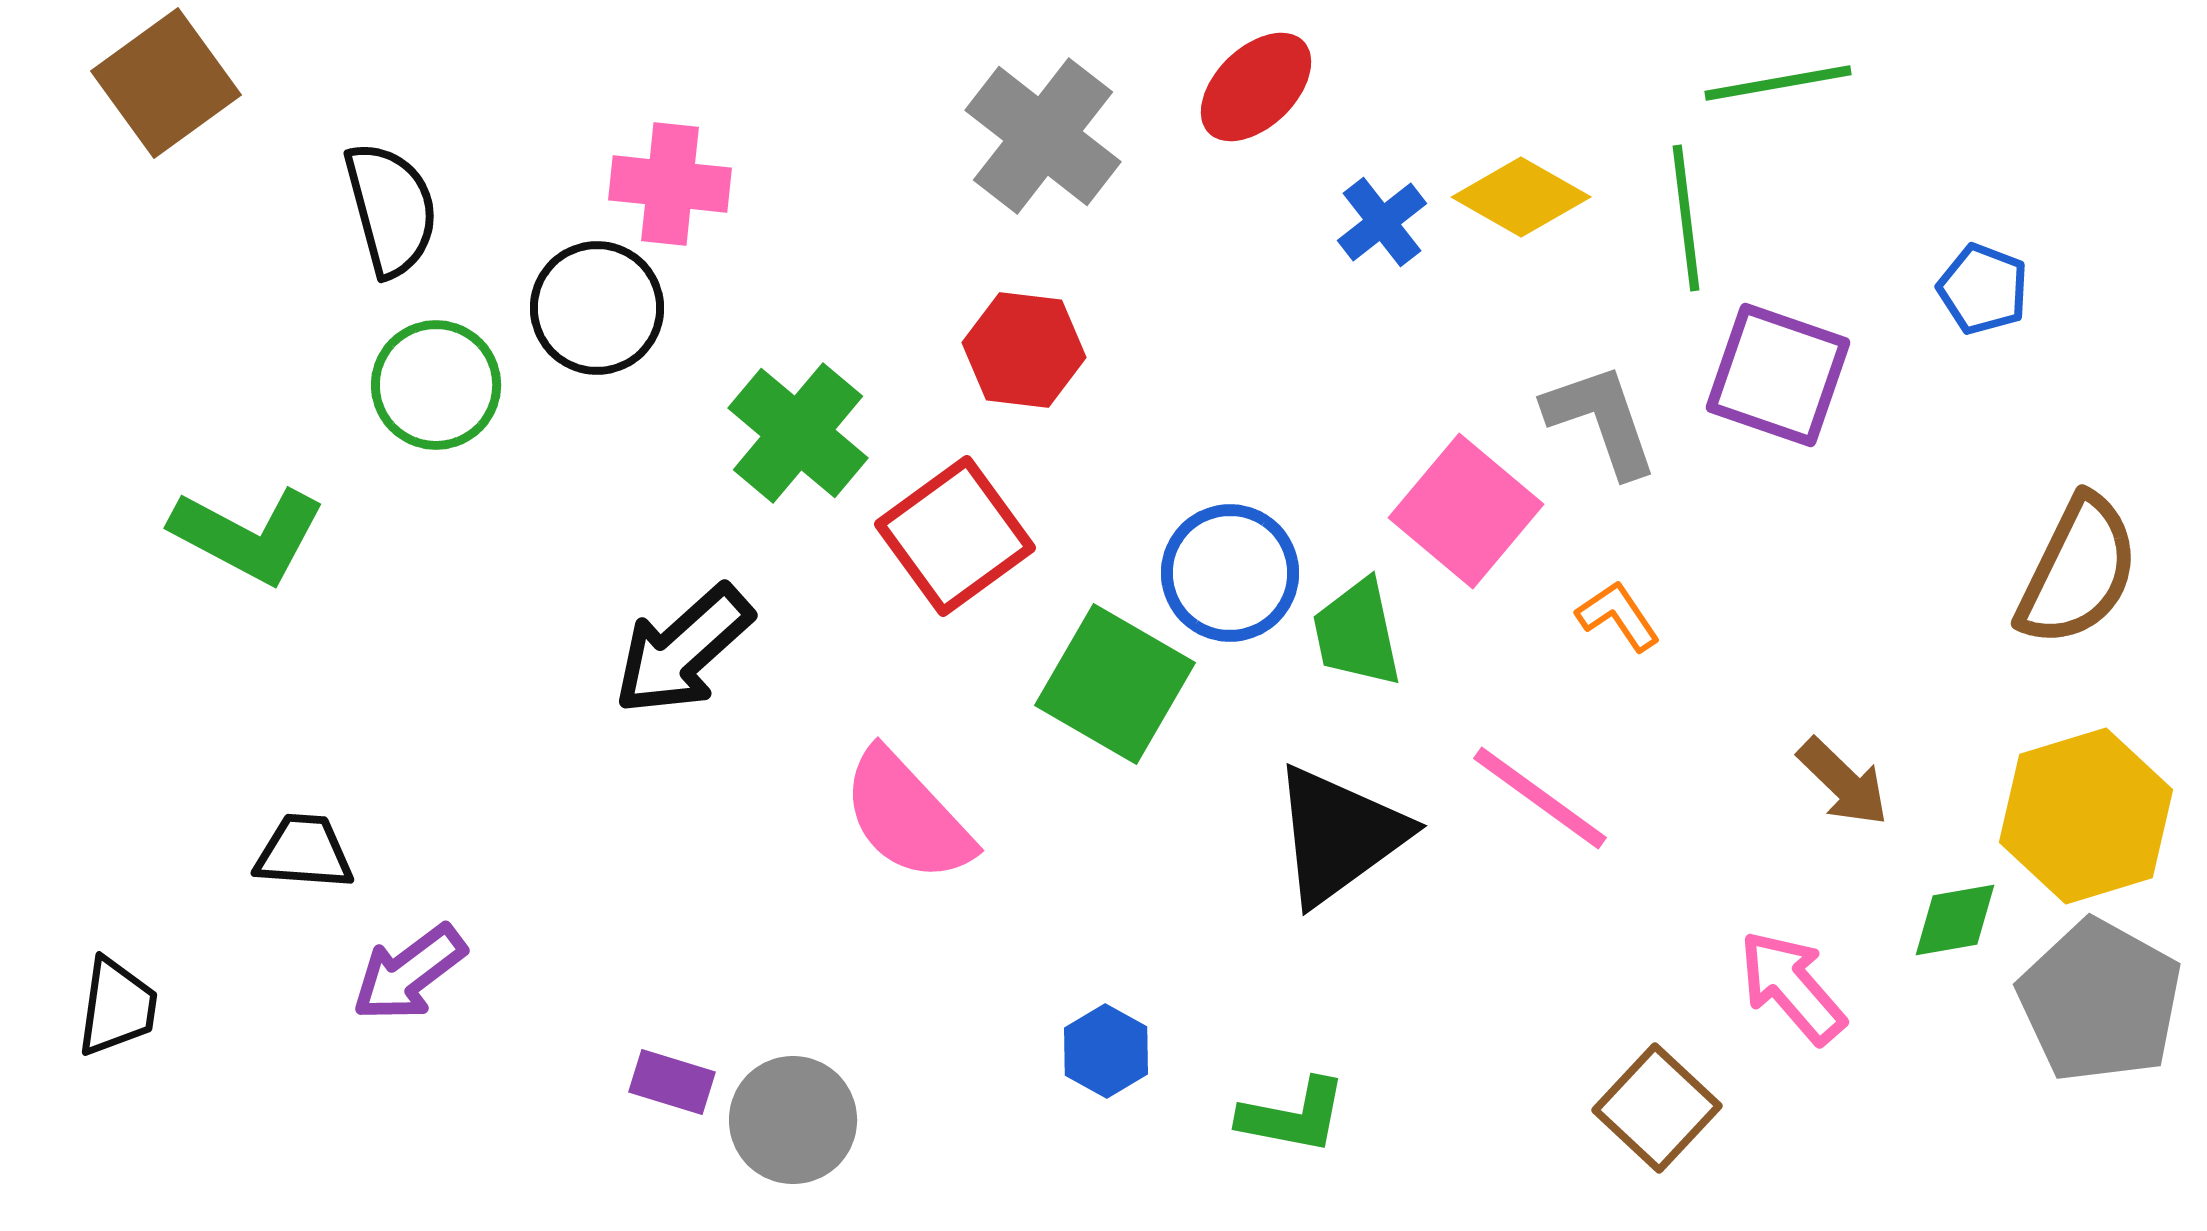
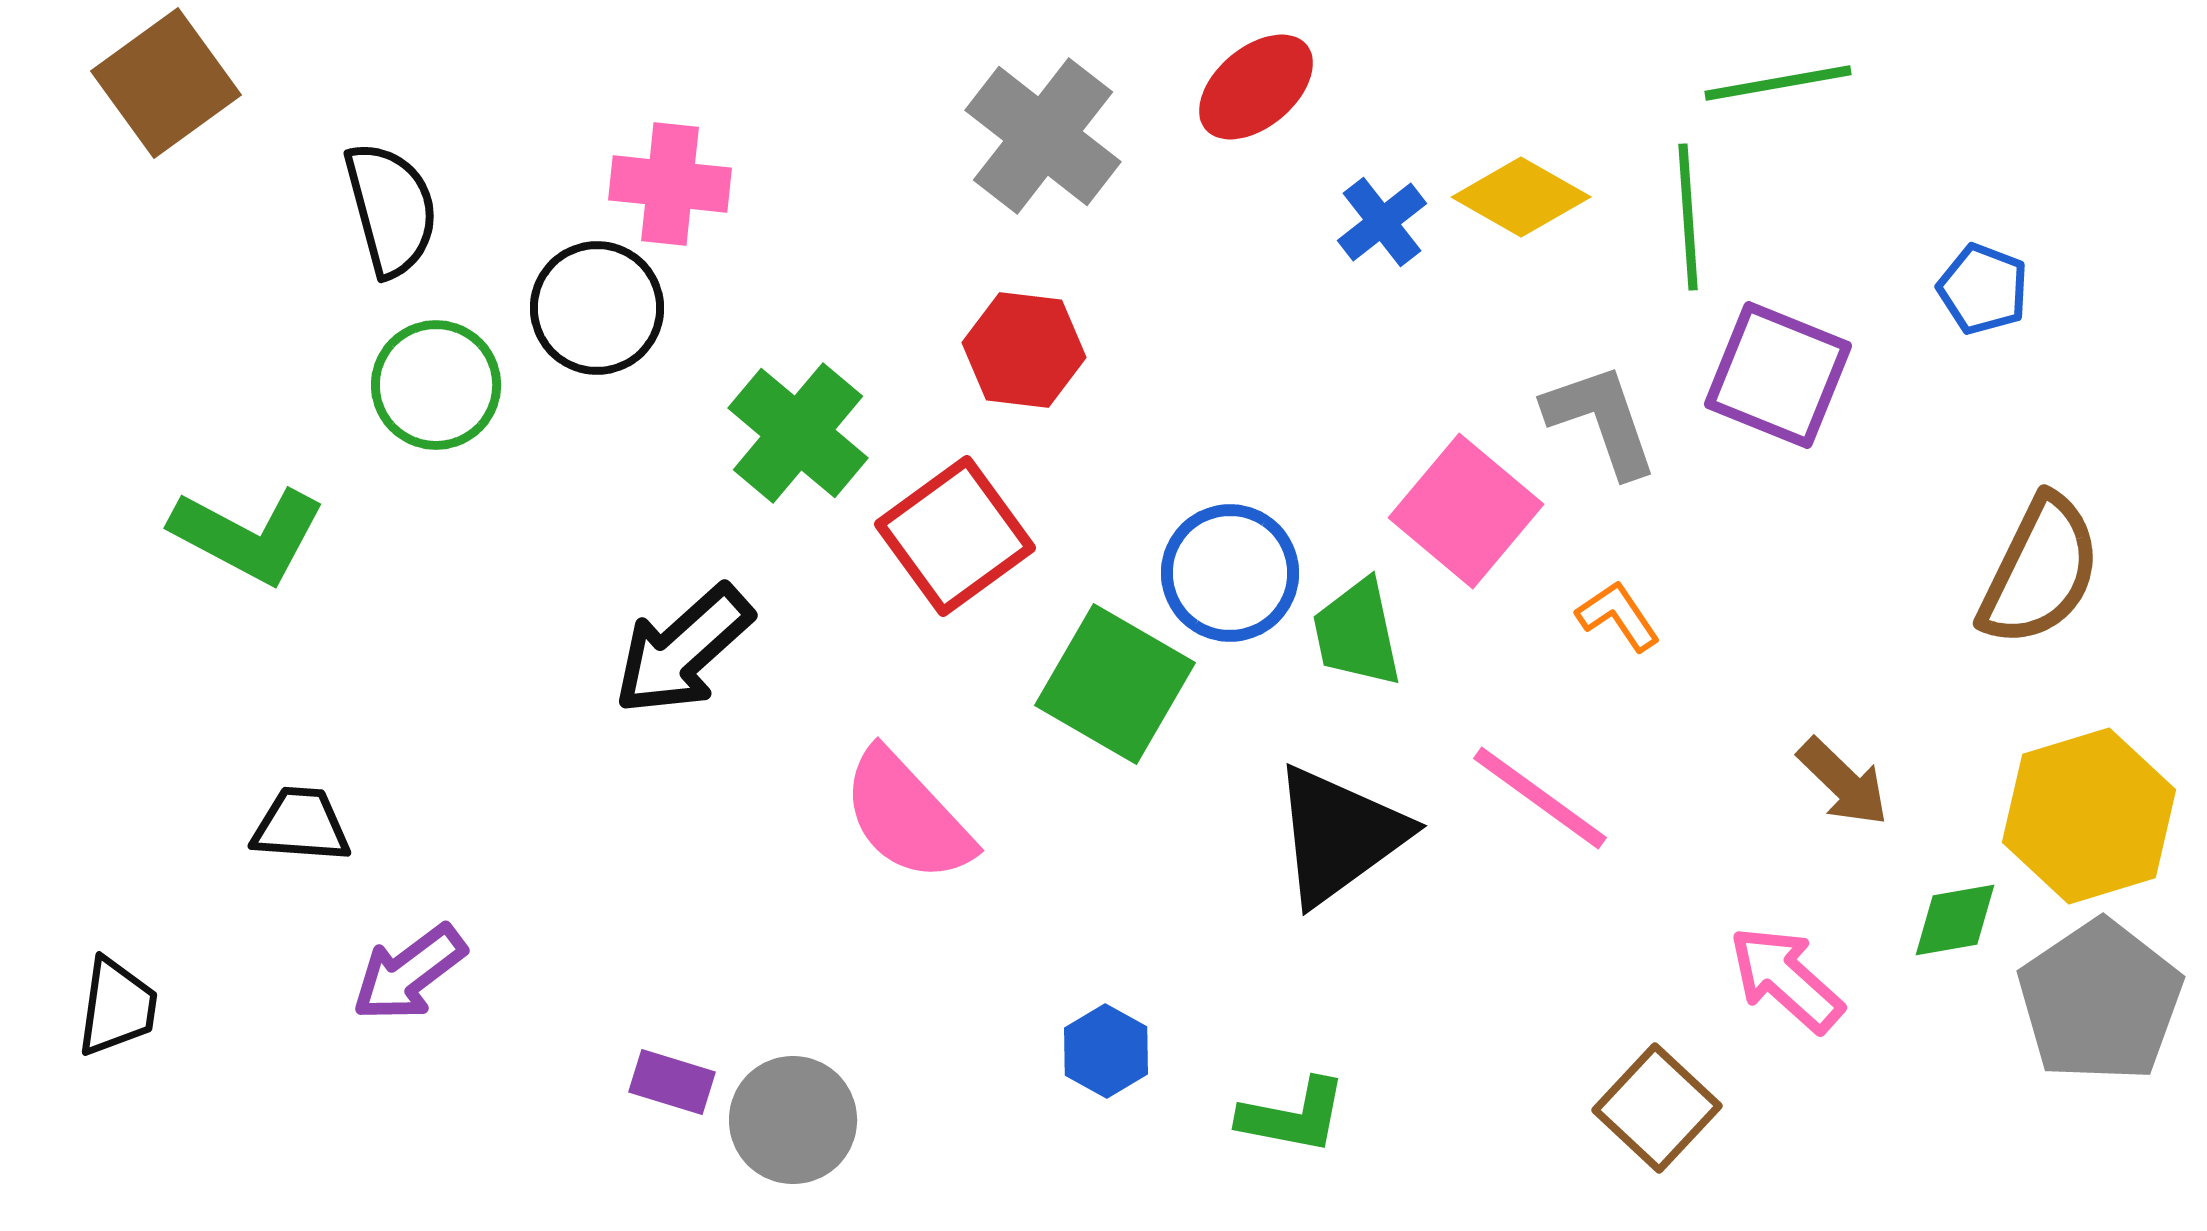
red ellipse at (1256, 87): rotated 4 degrees clockwise
green line at (1686, 218): moved 2 px right, 1 px up; rotated 3 degrees clockwise
purple square at (1778, 375): rotated 3 degrees clockwise
brown semicircle at (2078, 571): moved 38 px left
yellow hexagon at (2086, 816): moved 3 px right
black trapezoid at (304, 852): moved 3 px left, 27 px up
pink arrow at (1792, 987): moved 6 px left, 8 px up; rotated 7 degrees counterclockwise
gray pentagon at (2100, 1001): rotated 9 degrees clockwise
